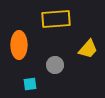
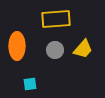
orange ellipse: moved 2 px left, 1 px down
yellow trapezoid: moved 5 px left
gray circle: moved 15 px up
